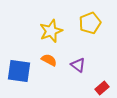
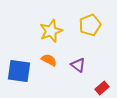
yellow pentagon: moved 2 px down
